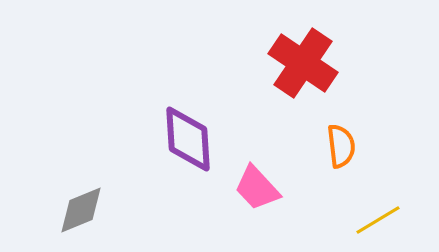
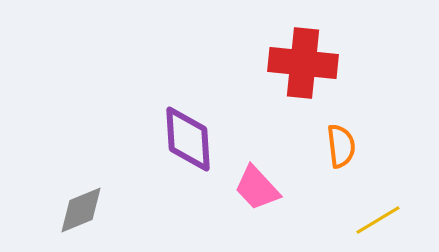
red cross: rotated 28 degrees counterclockwise
